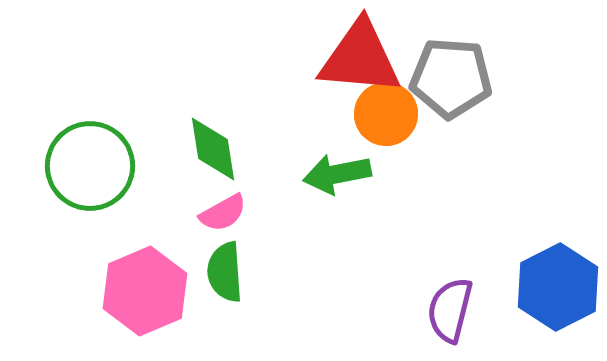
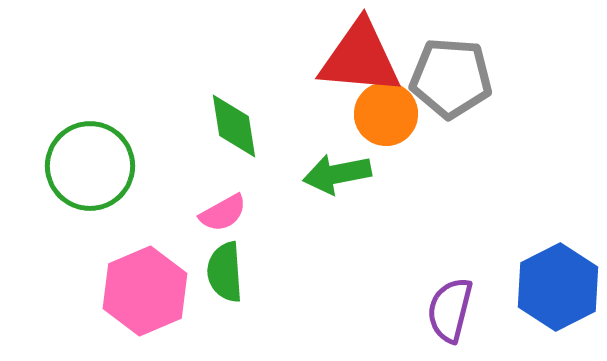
green diamond: moved 21 px right, 23 px up
